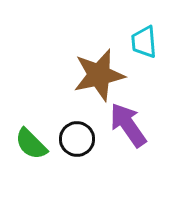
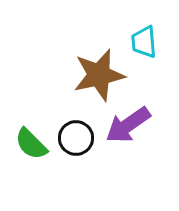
purple arrow: rotated 90 degrees counterclockwise
black circle: moved 1 px left, 1 px up
